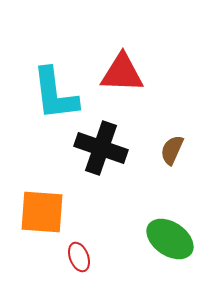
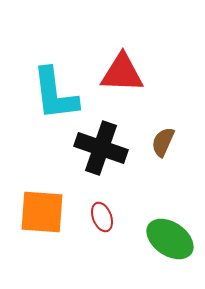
brown semicircle: moved 9 px left, 8 px up
red ellipse: moved 23 px right, 40 px up
